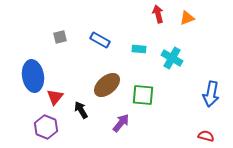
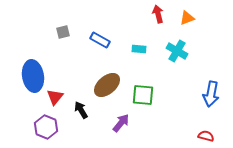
gray square: moved 3 px right, 5 px up
cyan cross: moved 5 px right, 7 px up
